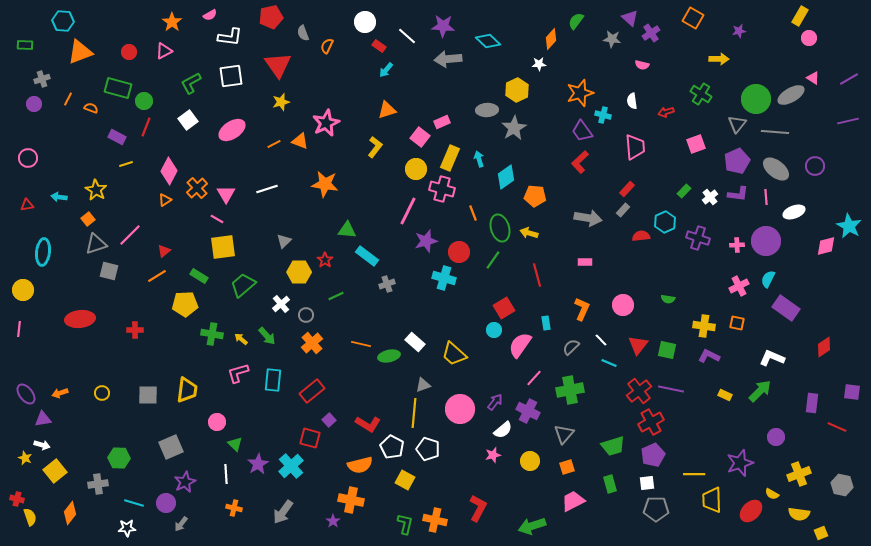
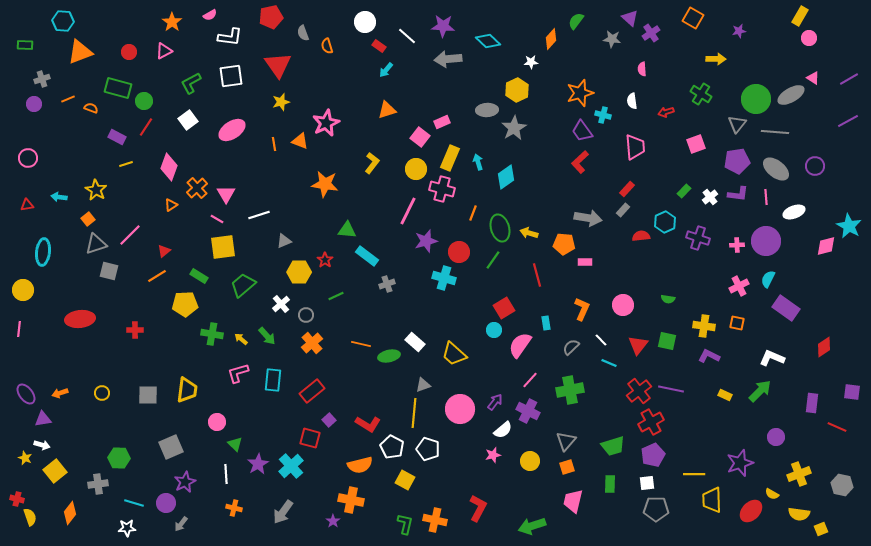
orange semicircle at (327, 46): rotated 42 degrees counterclockwise
yellow arrow at (719, 59): moved 3 px left
white star at (539, 64): moved 8 px left, 2 px up
pink semicircle at (642, 65): moved 4 px down; rotated 72 degrees clockwise
orange line at (68, 99): rotated 40 degrees clockwise
purple line at (848, 121): rotated 15 degrees counterclockwise
red line at (146, 127): rotated 12 degrees clockwise
orange line at (274, 144): rotated 72 degrees counterclockwise
yellow L-shape at (375, 147): moved 3 px left, 16 px down
cyan arrow at (479, 159): moved 1 px left, 3 px down
purple pentagon at (737, 161): rotated 15 degrees clockwise
pink diamond at (169, 171): moved 4 px up; rotated 8 degrees counterclockwise
white line at (267, 189): moved 8 px left, 26 px down
orange pentagon at (535, 196): moved 29 px right, 48 px down
orange triangle at (165, 200): moved 6 px right, 5 px down
orange line at (473, 213): rotated 42 degrees clockwise
gray triangle at (284, 241): rotated 21 degrees clockwise
green square at (667, 350): moved 9 px up
pink line at (534, 378): moved 4 px left, 2 px down
gray triangle at (564, 434): moved 2 px right, 7 px down
green rectangle at (610, 484): rotated 18 degrees clockwise
pink trapezoid at (573, 501): rotated 50 degrees counterclockwise
yellow square at (821, 533): moved 4 px up
